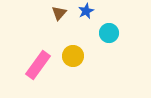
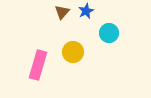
brown triangle: moved 3 px right, 1 px up
yellow circle: moved 4 px up
pink rectangle: rotated 20 degrees counterclockwise
